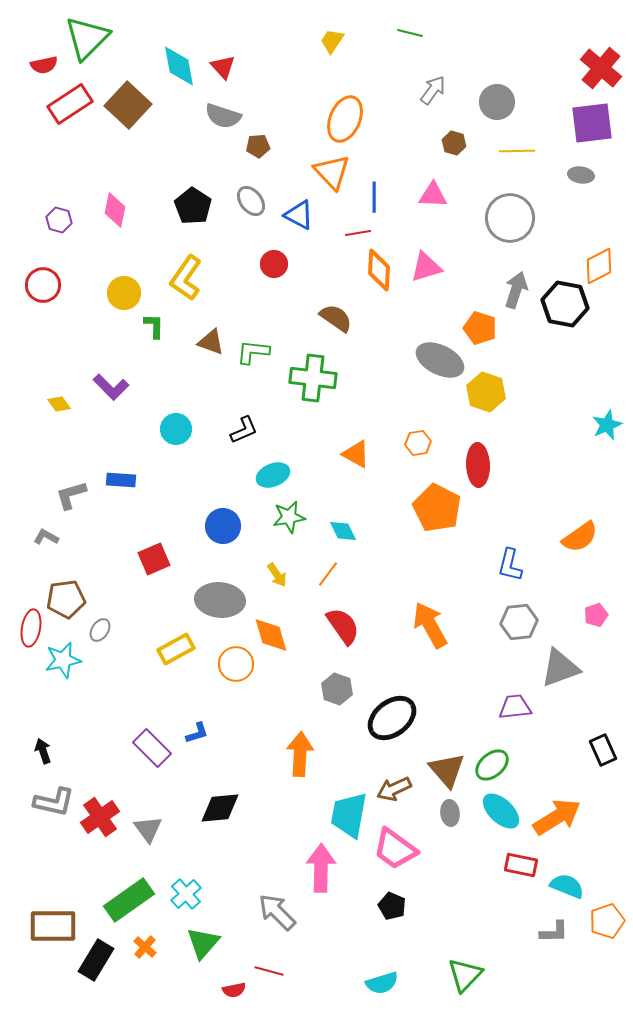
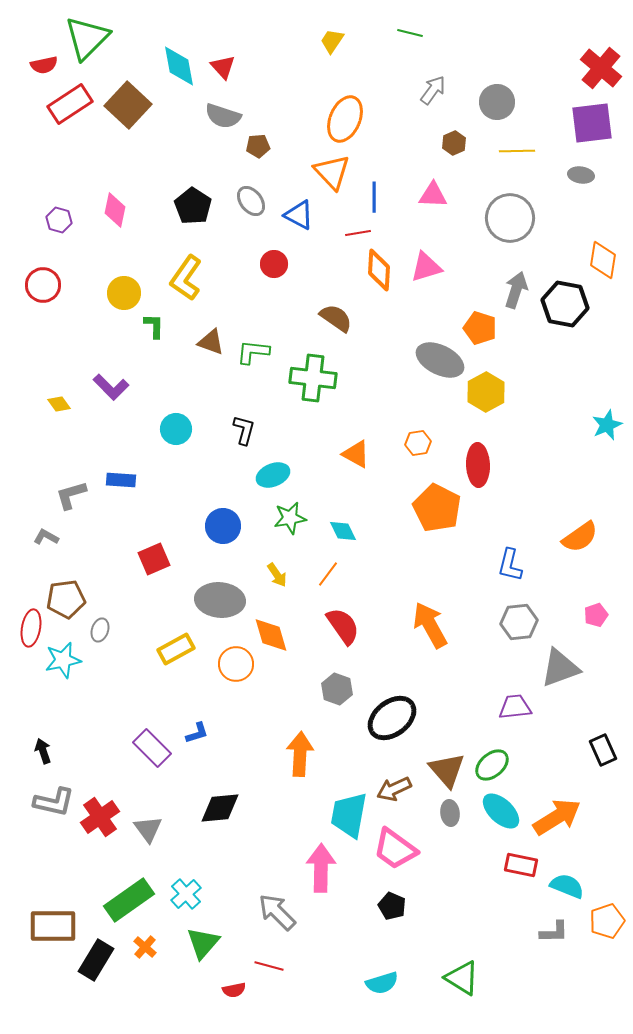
brown hexagon at (454, 143): rotated 20 degrees clockwise
orange diamond at (599, 266): moved 4 px right, 6 px up; rotated 54 degrees counterclockwise
yellow hexagon at (486, 392): rotated 12 degrees clockwise
black L-shape at (244, 430): rotated 52 degrees counterclockwise
green star at (289, 517): moved 1 px right, 1 px down
gray ellipse at (100, 630): rotated 15 degrees counterclockwise
red line at (269, 971): moved 5 px up
green triangle at (465, 975): moved 3 px left, 3 px down; rotated 42 degrees counterclockwise
